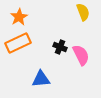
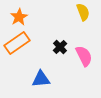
orange rectangle: moved 1 px left; rotated 10 degrees counterclockwise
black cross: rotated 24 degrees clockwise
pink semicircle: moved 3 px right, 1 px down
